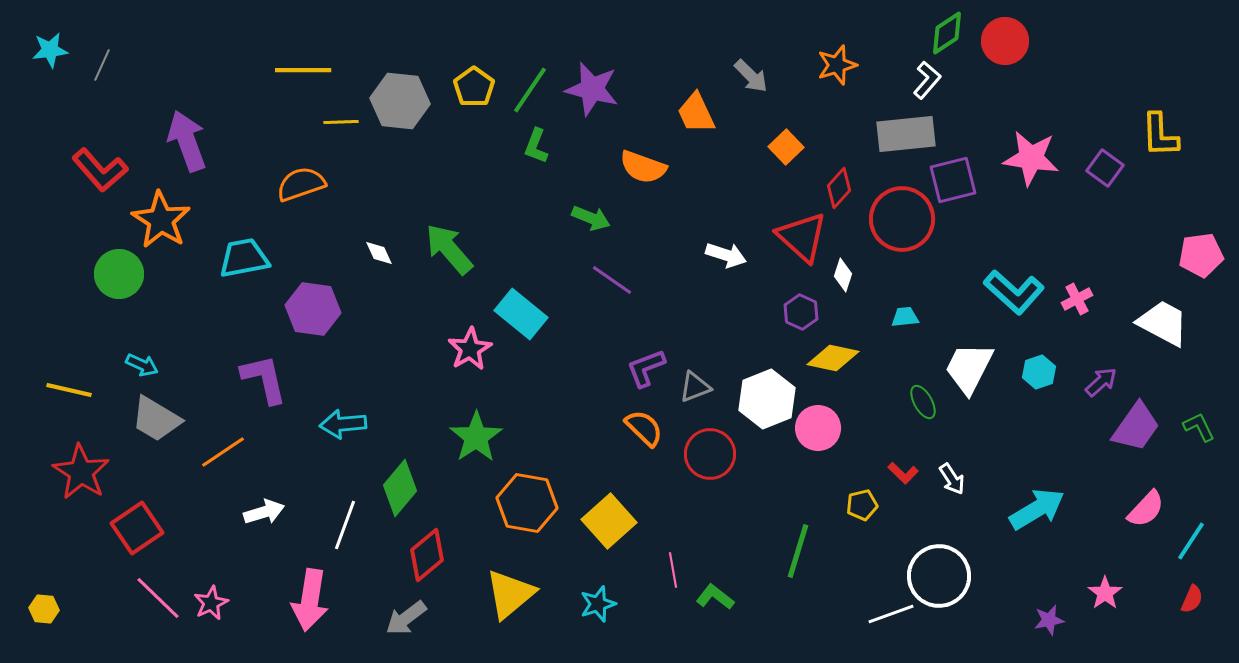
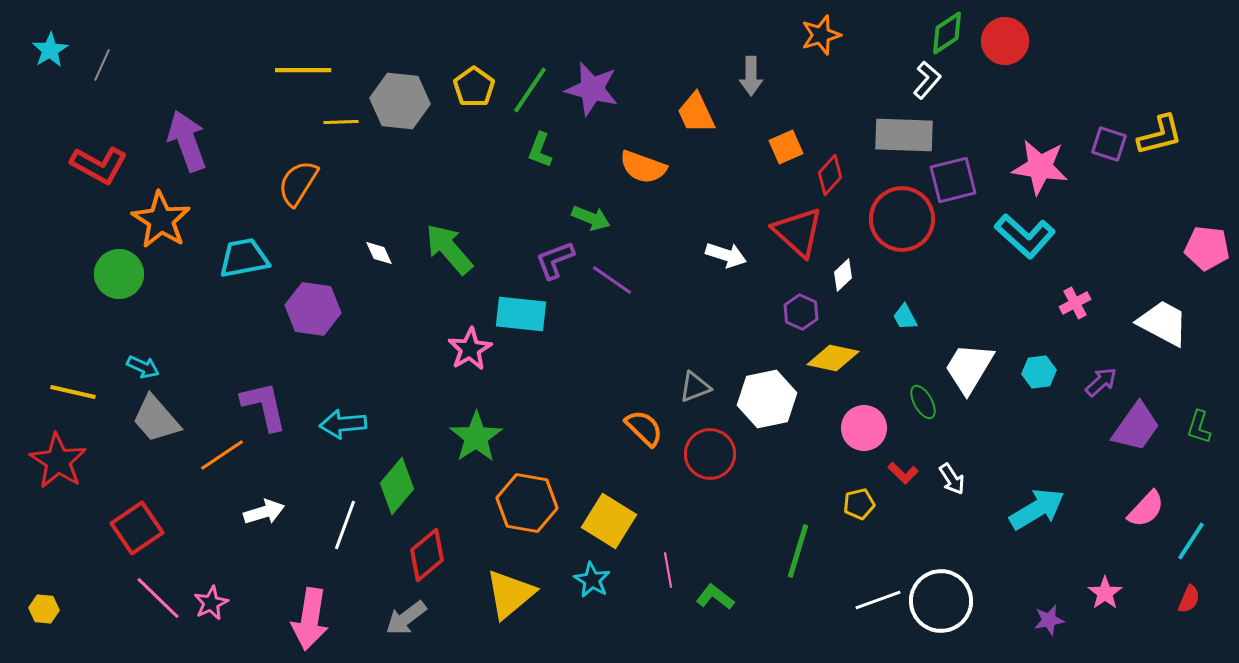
cyan star at (50, 50): rotated 24 degrees counterclockwise
orange star at (837, 65): moved 16 px left, 30 px up
gray arrow at (751, 76): rotated 45 degrees clockwise
gray rectangle at (906, 134): moved 2 px left, 1 px down; rotated 8 degrees clockwise
yellow L-shape at (1160, 135): rotated 102 degrees counterclockwise
green L-shape at (536, 146): moved 4 px right, 4 px down
orange square at (786, 147): rotated 20 degrees clockwise
pink star at (1031, 158): moved 9 px right, 9 px down
purple square at (1105, 168): moved 4 px right, 24 px up; rotated 18 degrees counterclockwise
red L-shape at (100, 170): moved 1 px left, 5 px up; rotated 20 degrees counterclockwise
orange semicircle at (301, 184): moved 3 px left, 1 px up; rotated 39 degrees counterclockwise
red diamond at (839, 188): moved 9 px left, 13 px up
red triangle at (802, 237): moved 4 px left, 5 px up
pink pentagon at (1201, 255): moved 6 px right, 7 px up; rotated 15 degrees clockwise
white diamond at (843, 275): rotated 28 degrees clockwise
cyan L-shape at (1014, 292): moved 11 px right, 56 px up
pink cross at (1077, 299): moved 2 px left, 4 px down
cyan rectangle at (521, 314): rotated 33 degrees counterclockwise
cyan trapezoid at (905, 317): rotated 112 degrees counterclockwise
cyan arrow at (142, 365): moved 1 px right, 2 px down
purple L-shape at (646, 368): moved 91 px left, 108 px up
white trapezoid at (969, 368): rotated 4 degrees clockwise
cyan hexagon at (1039, 372): rotated 12 degrees clockwise
purple L-shape at (264, 379): moved 27 px down
yellow line at (69, 390): moved 4 px right, 2 px down
white hexagon at (767, 399): rotated 10 degrees clockwise
gray trapezoid at (156, 419): rotated 18 degrees clockwise
green L-shape at (1199, 427): rotated 136 degrees counterclockwise
pink circle at (818, 428): moved 46 px right
orange line at (223, 452): moved 1 px left, 3 px down
red star at (81, 472): moved 23 px left, 11 px up
green diamond at (400, 488): moved 3 px left, 2 px up
yellow pentagon at (862, 505): moved 3 px left, 1 px up
yellow square at (609, 521): rotated 16 degrees counterclockwise
pink line at (673, 570): moved 5 px left
white circle at (939, 576): moved 2 px right, 25 px down
red semicircle at (1192, 599): moved 3 px left
pink arrow at (310, 600): moved 19 px down
cyan star at (598, 604): moved 6 px left, 24 px up; rotated 24 degrees counterclockwise
white line at (891, 614): moved 13 px left, 14 px up
